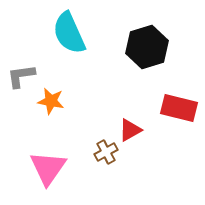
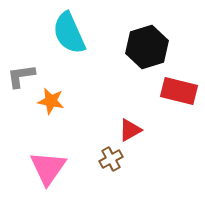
red rectangle: moved 17 px up
brown cross: moved 5 px right, 7 px down
